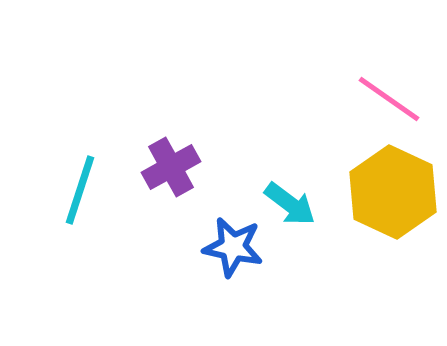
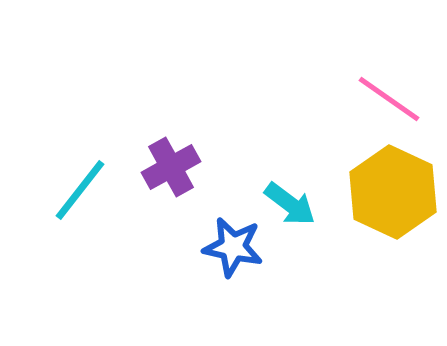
cyan line: rotated 20 degrees clockwise
